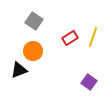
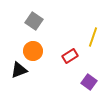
red rectangle: moved 18 px down
